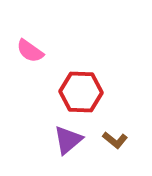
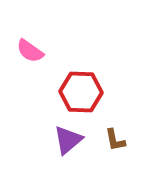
brown L-shape: rotated 40 degrees clockwise
